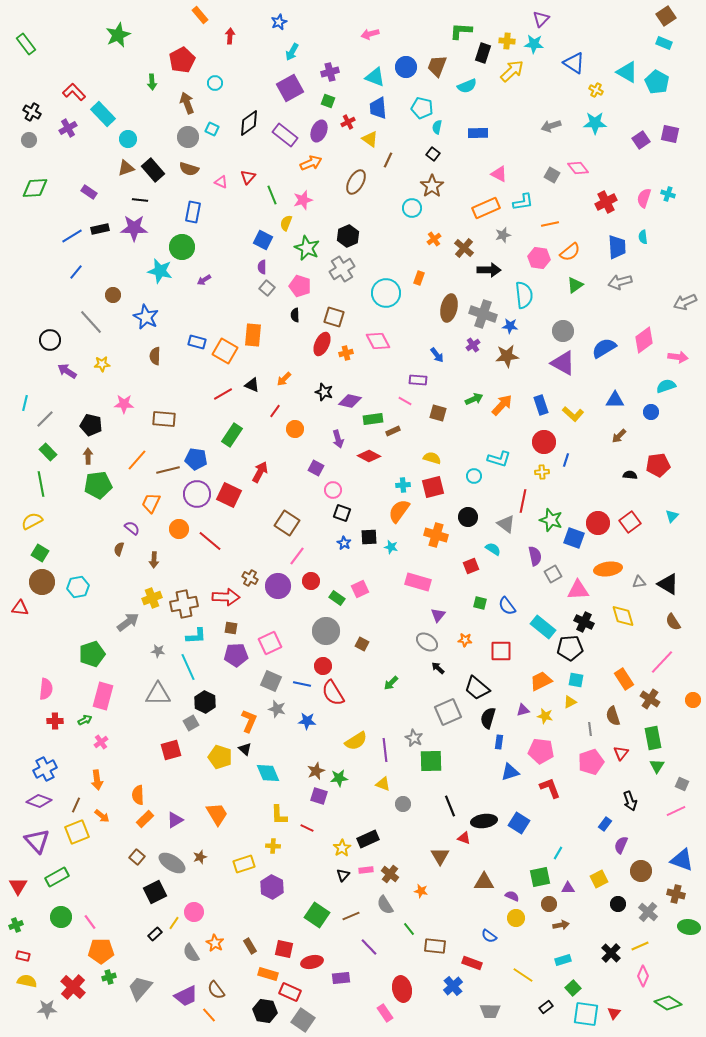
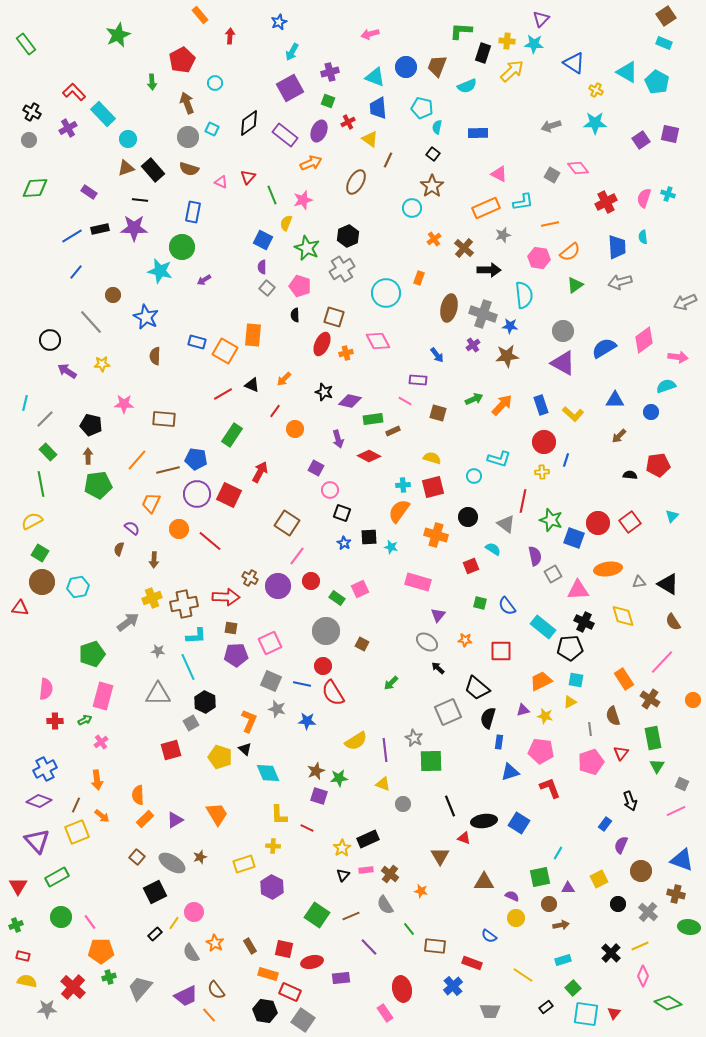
pink circle at (333, 490): moved 3 px left
